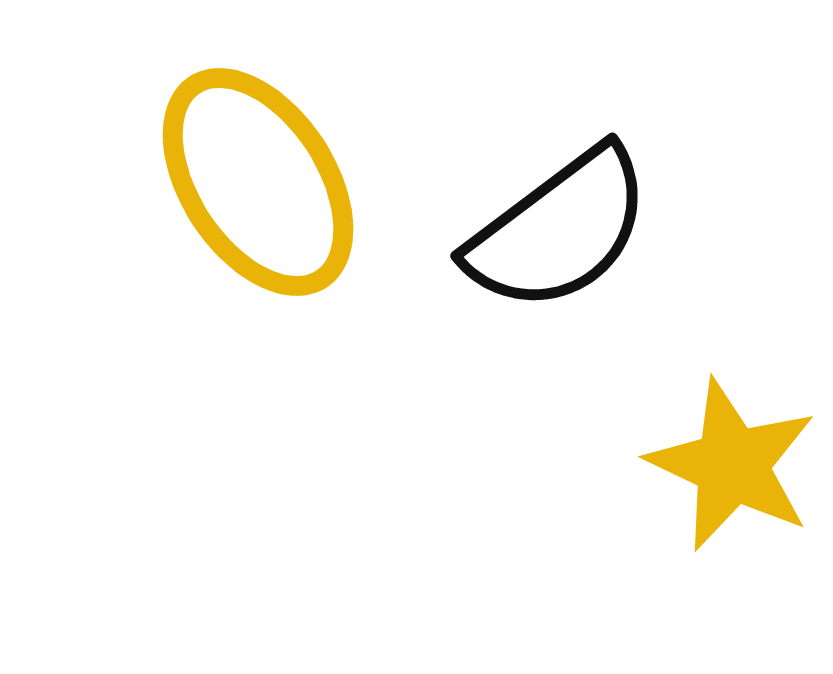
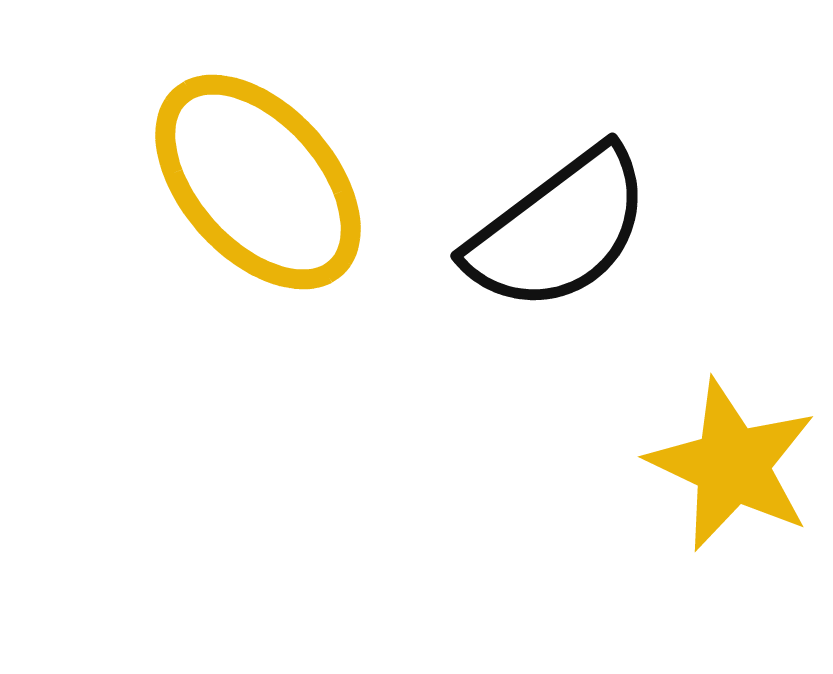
yellow ellipse: rotated 9 degrees counterclockwise
